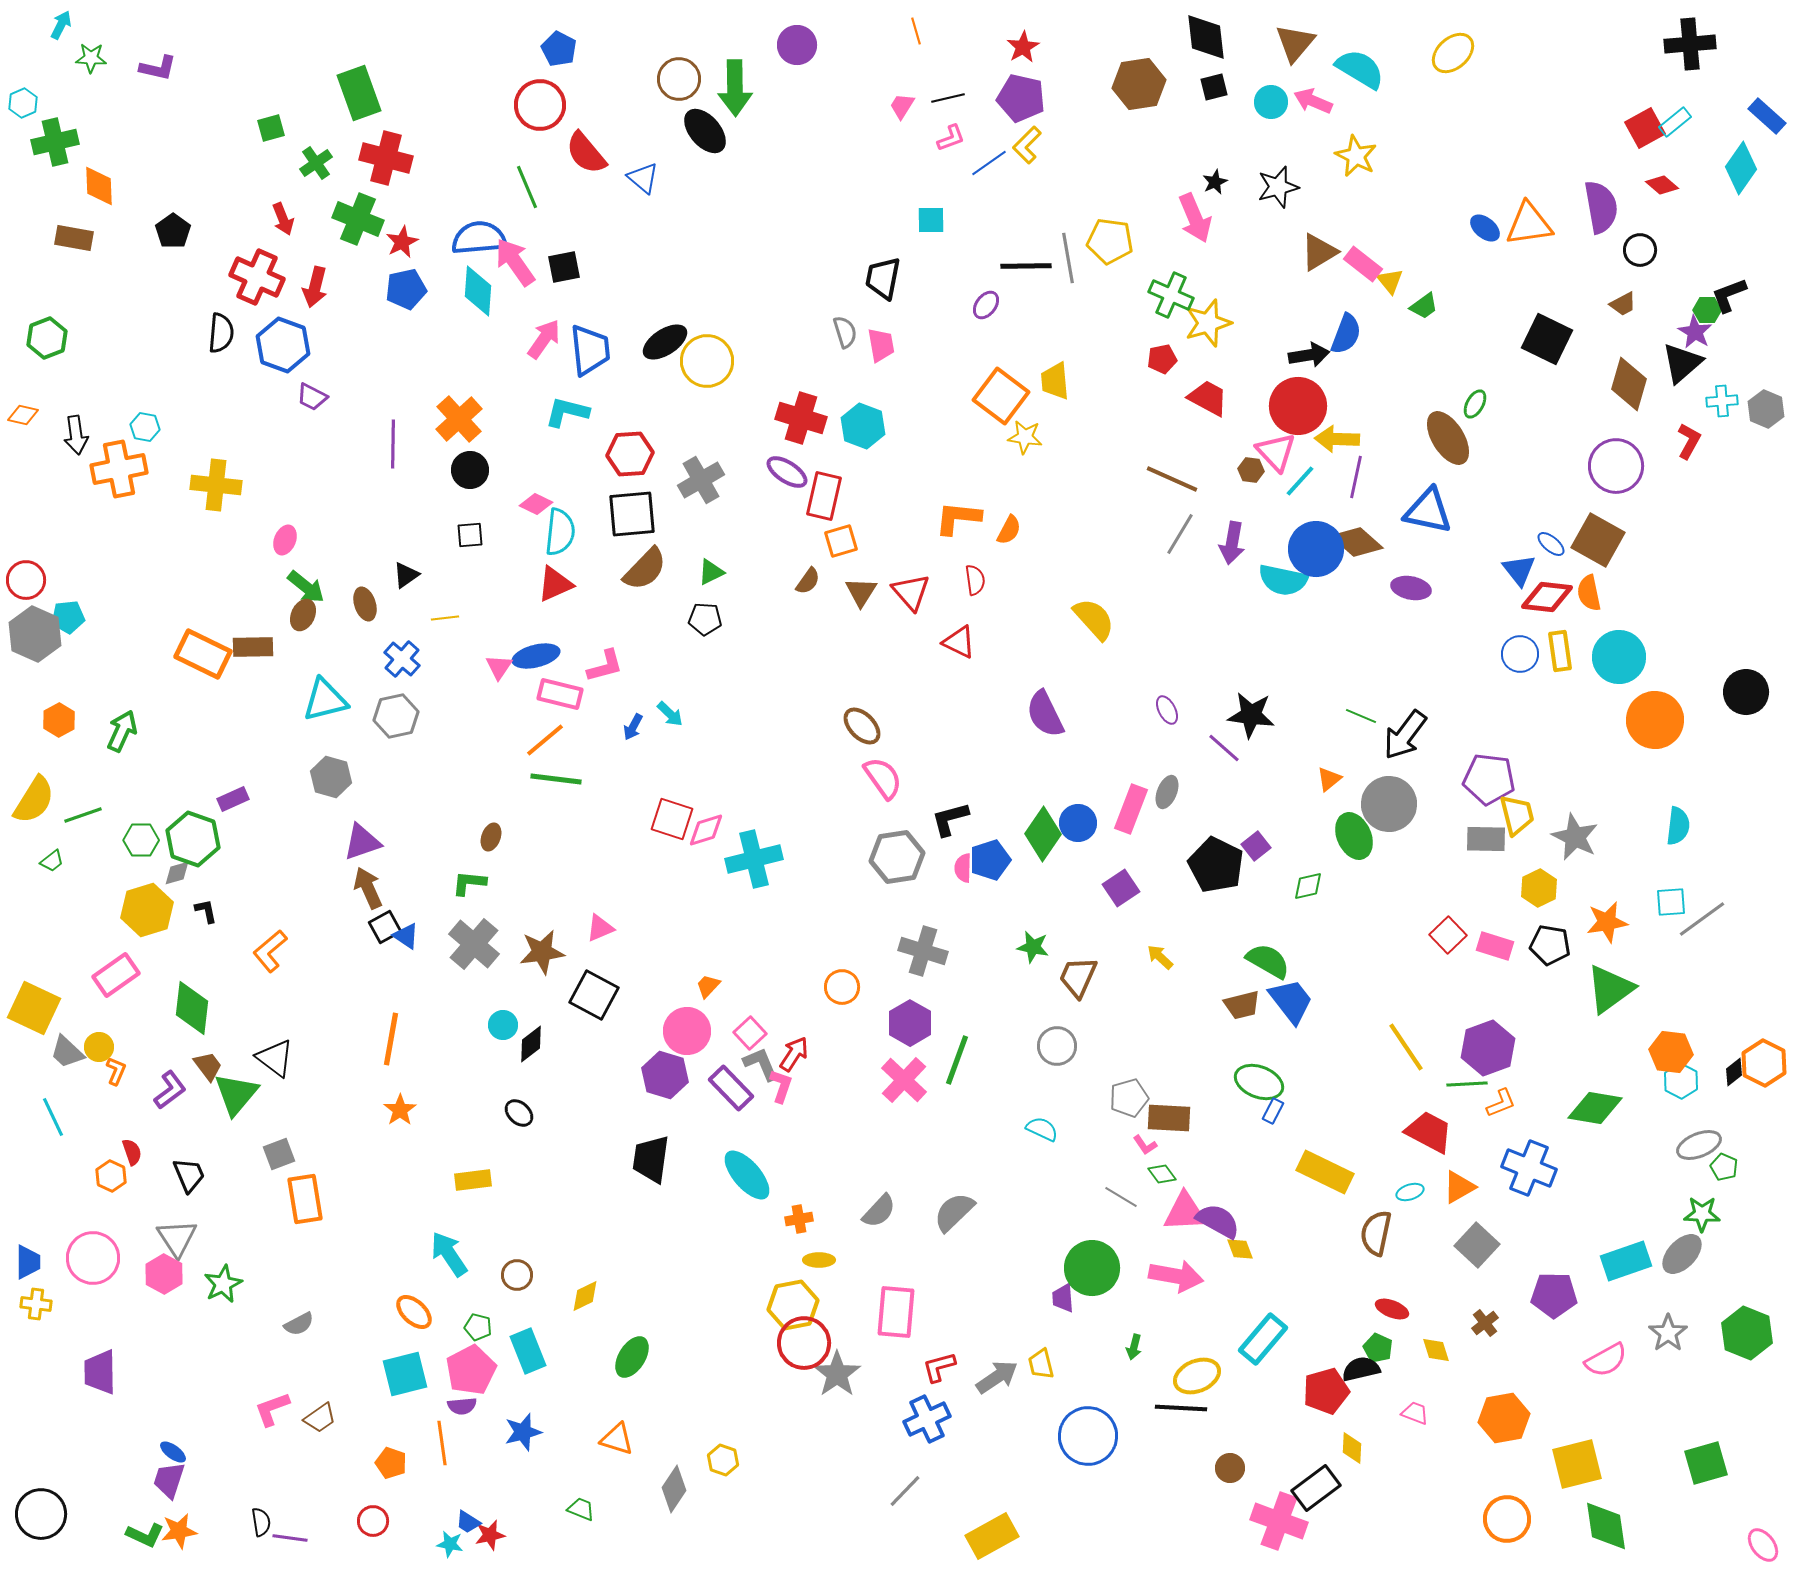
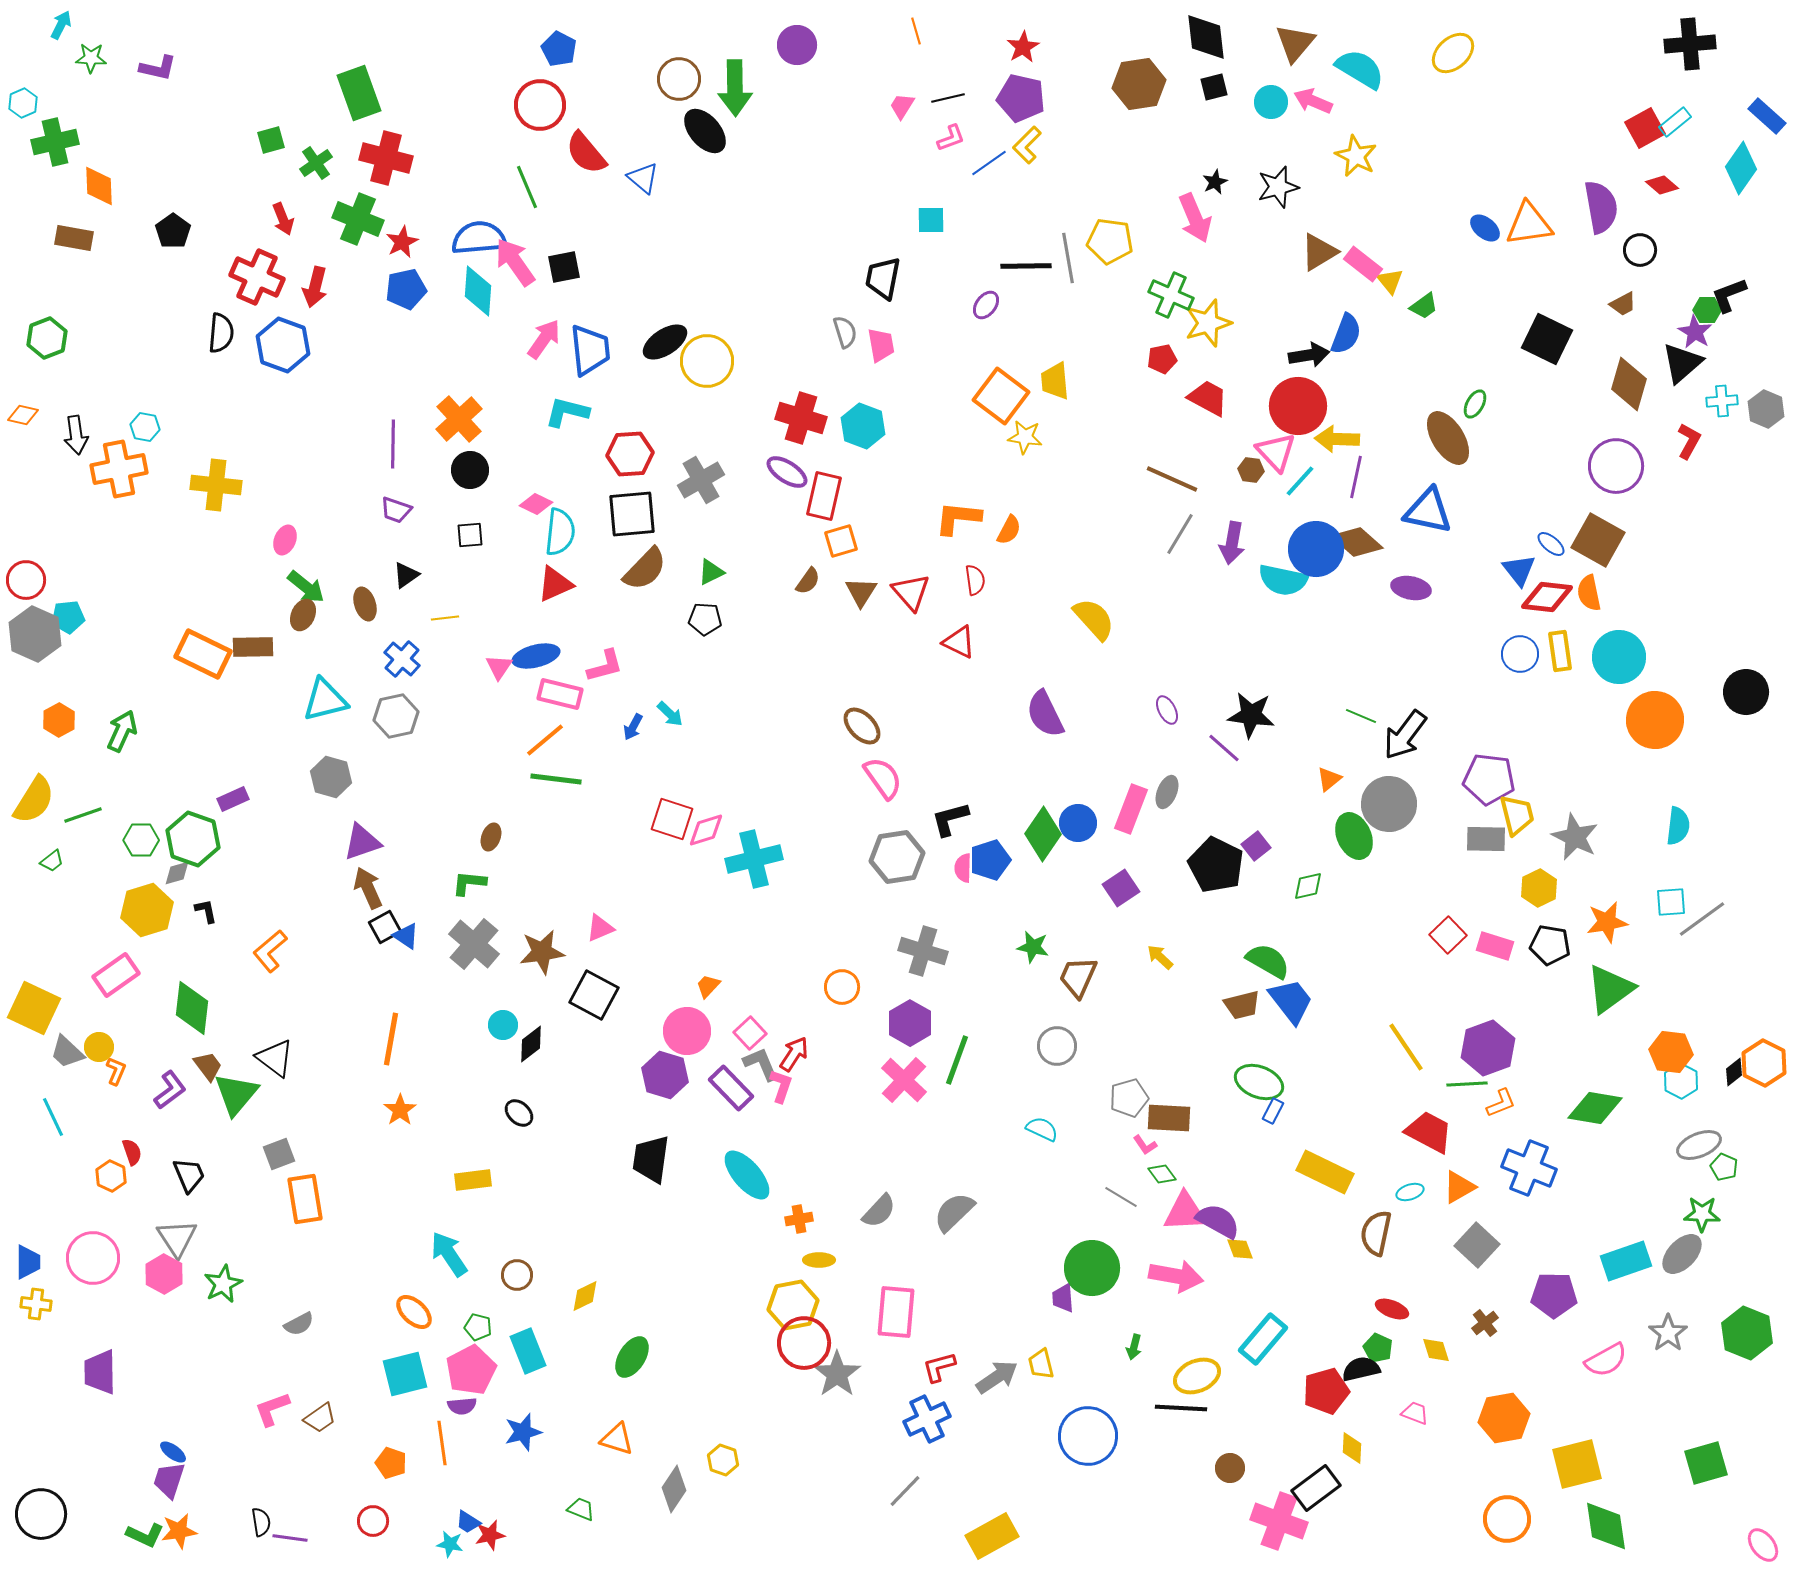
green square at (271, 128): moved 12 px down
purple trapezoid at (312, 397): moved 84 px right, 113 px down; rotated 8 degrees counterclockwise
